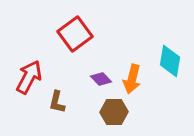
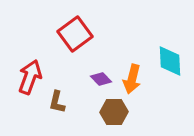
cyan diamond: rotated 12 degrees counterclockwise
red arrow: moved 1 px right; rotated 8 degrees counterclockwise
